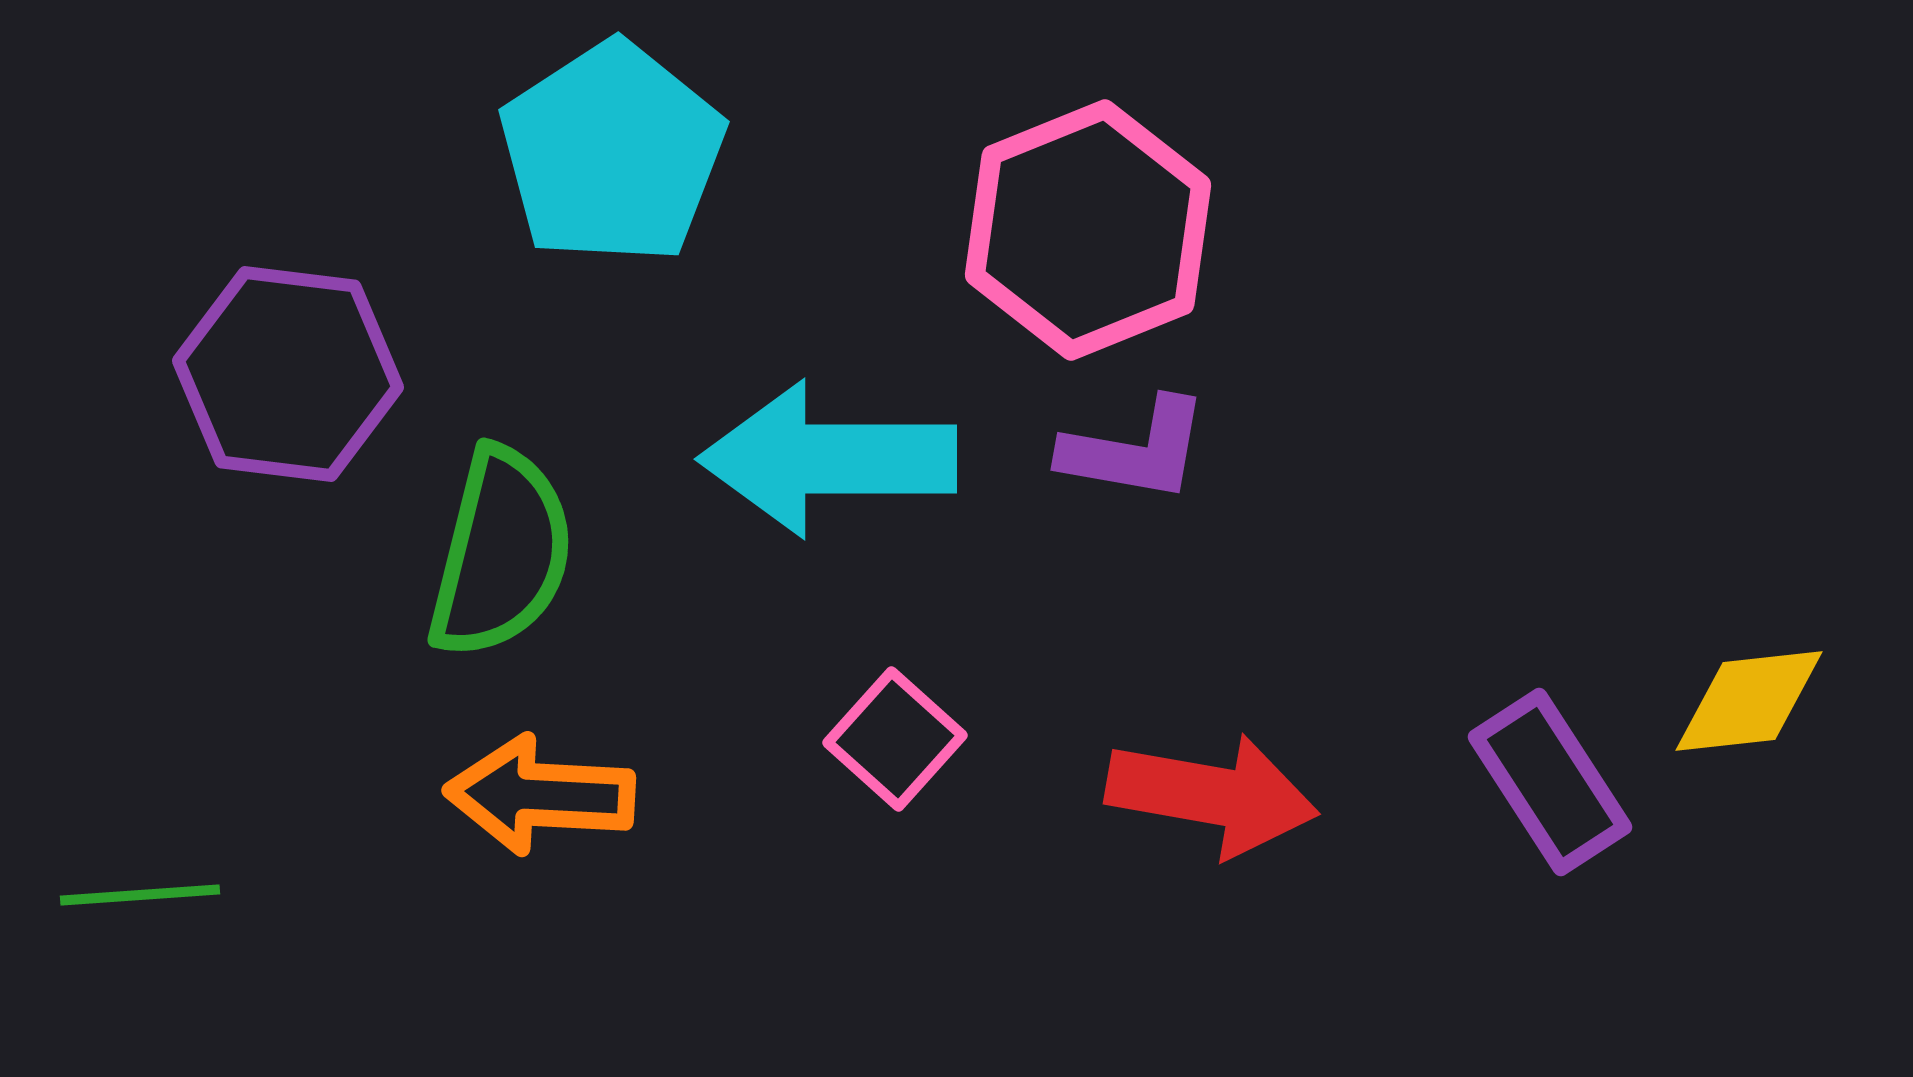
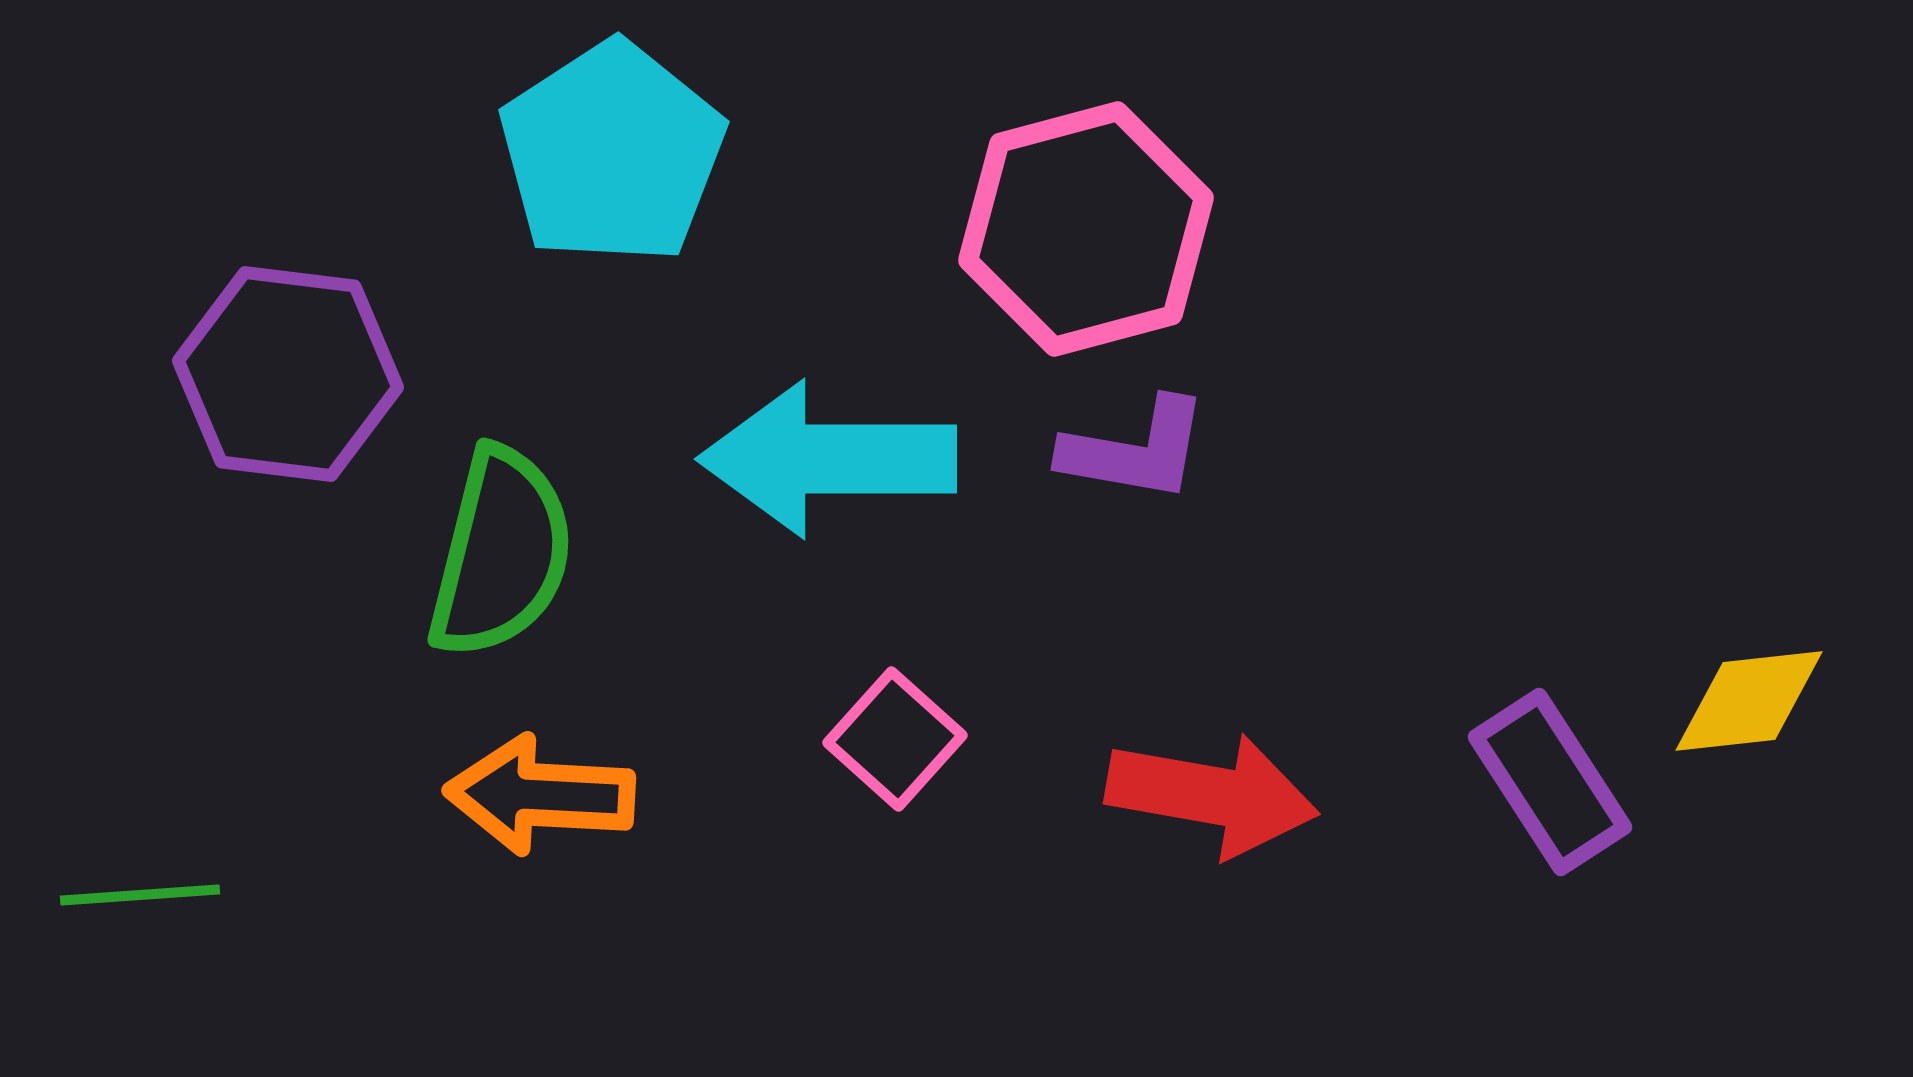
pink hexagon: moved 2 px left, 1 px up; rotated 7 degrees clockwise
